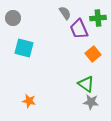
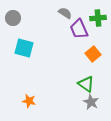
gray semicircle: rotated 24 degrees counterclockwise
gray star: rotated 21 degrees clockwise
